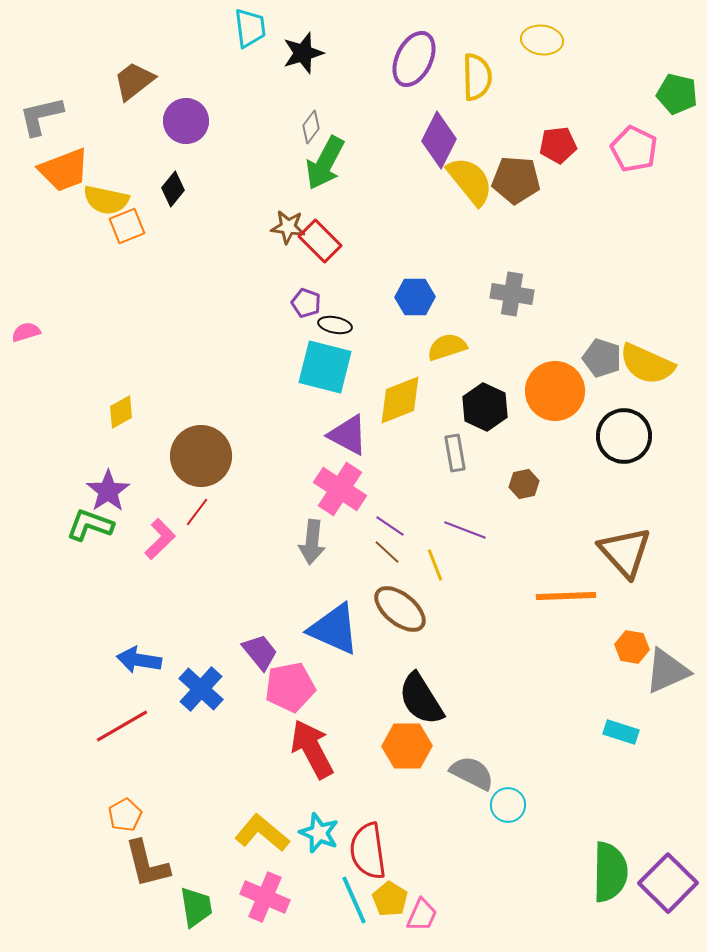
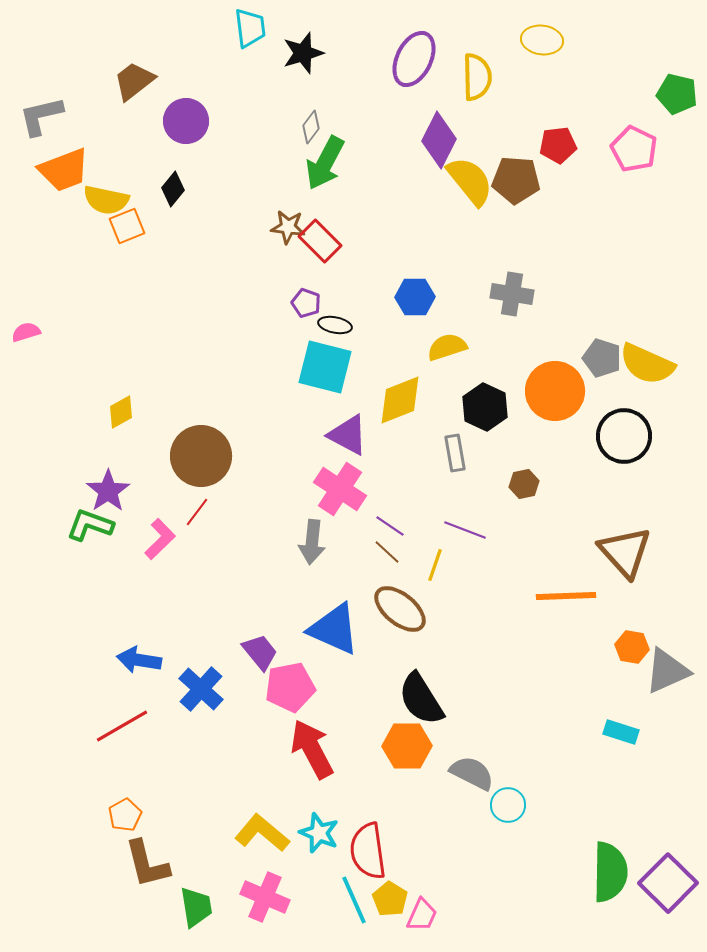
yellow line at (435, 565): rotated 40 degrees clockwise
